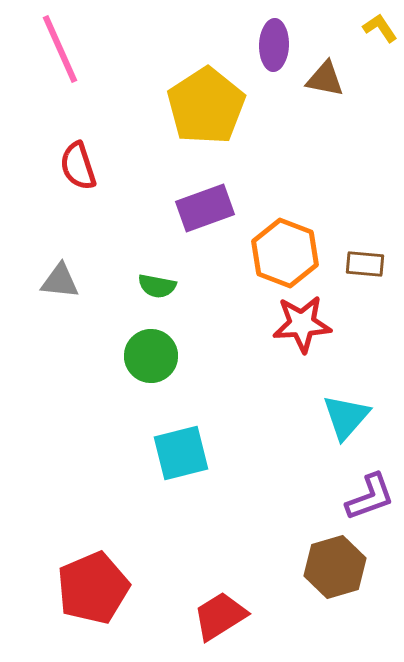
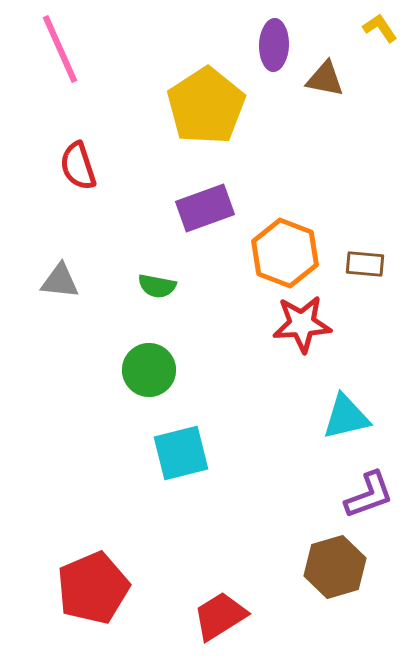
green circle: moved 2 px left, 14 px down
cyan triangle: rotated 36 degrees clockwise
purple L-shape: moved 1 px left, 2 px up
